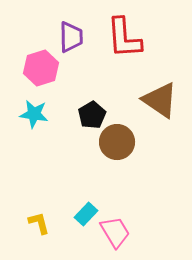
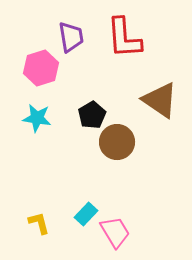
purple trapezoid: rotated 8 degrees counterclockwise
cyan star: moved 3 px right, 4 px down
